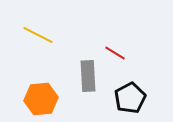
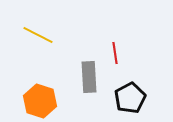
red line: rotated 50 degrees clockwise
gray rectangle: moved 1 px right, 1 px down
orange hexagon: moved 1 px left, 2 px down; rotated 24 degrees clockwise
